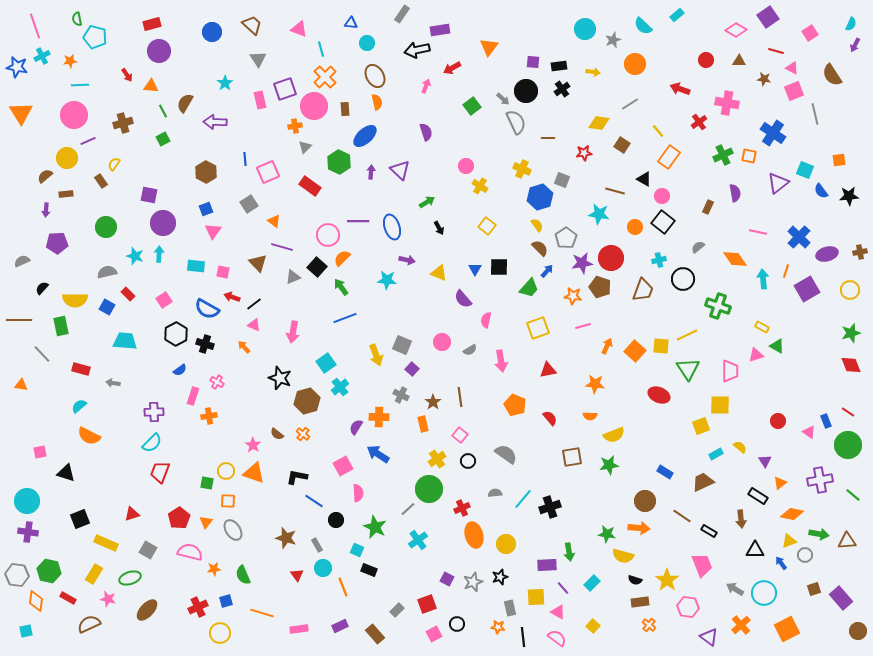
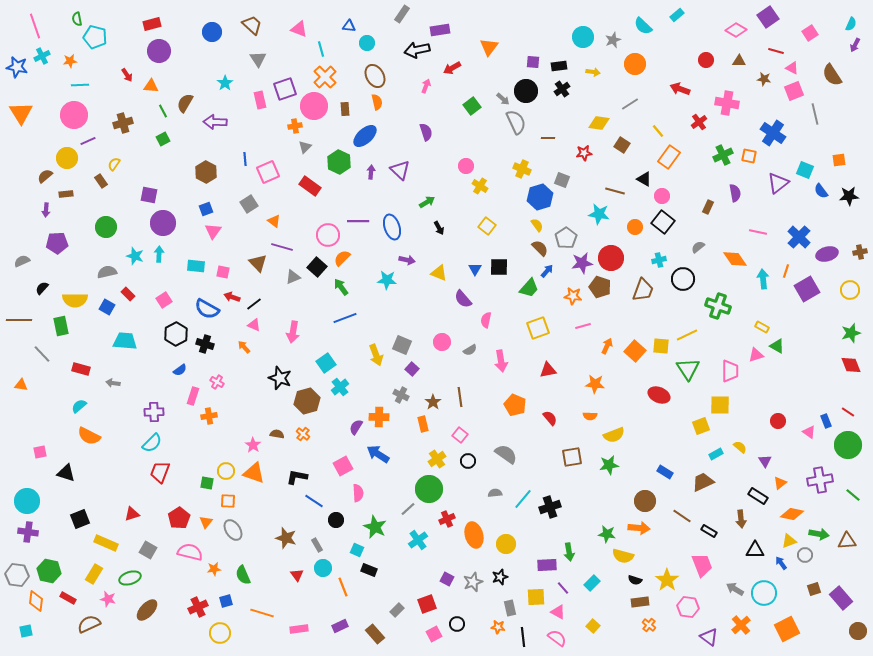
blue triangle at (351, 23): moved 2 px left, 3 px down
cyan circle at (585, 29): moved 2 px left, 8 px down
brown semicircle at (277, 434): rotated 152 degrees clockwise
red cross at (462, 508): moved 15 px left, 11 px down
